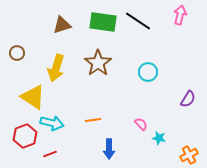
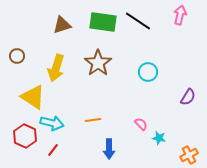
brown circle: moved 3 px down
purple semicircle: moved 2 px up
red hexagon: rotated 15 degrees counterclockwise
red line: moved 3 px right, 4 px up; rotated 32 degrees counterclockwise
